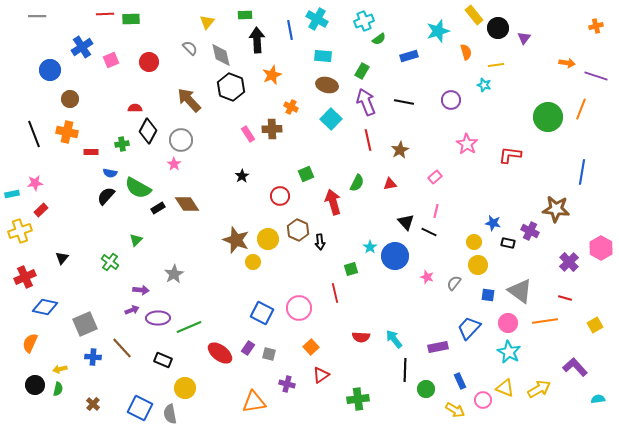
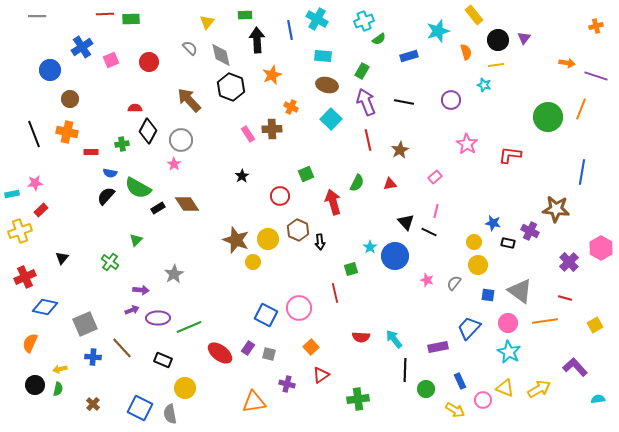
black circle at (498, 28): moved 12 px down
pink star at (427, 277): moved 3 px down
blue square at (262, 313): moved 4 px right, 2 px down
